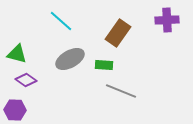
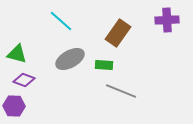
purple diamond: moved 2 px left; rotated 15 degrees counterclockwise
purple hexagon: moved 1 px left, 4 px up
